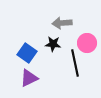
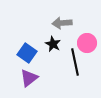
black star: rotated 21 degrees clockwise
black line: moved 1 px up
purple triangle: rotated 12 degrees counterclockwise
